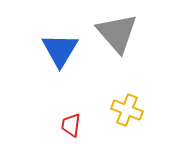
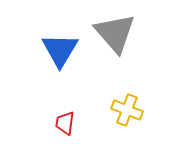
gray triangle: moved 2 px left
red trapezoid: moved 6 px left, 2 px up
